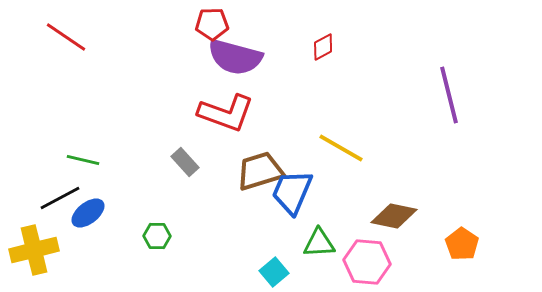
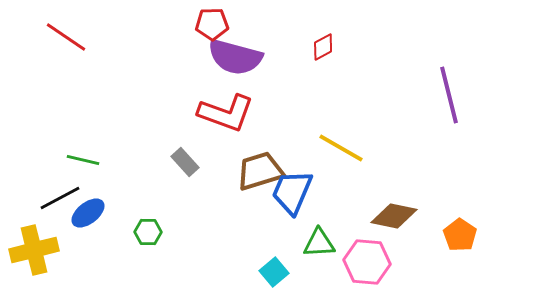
green hexagon: moved 9 px left, 4 px up
orange pentagon: moved 2 px left, 9 px up
